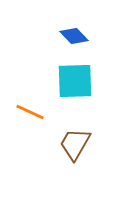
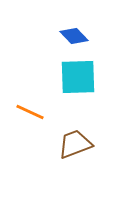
cyan square: moved 3 px right, 4 px up
brown trapezoid: rotated 39 degrees clockwise
